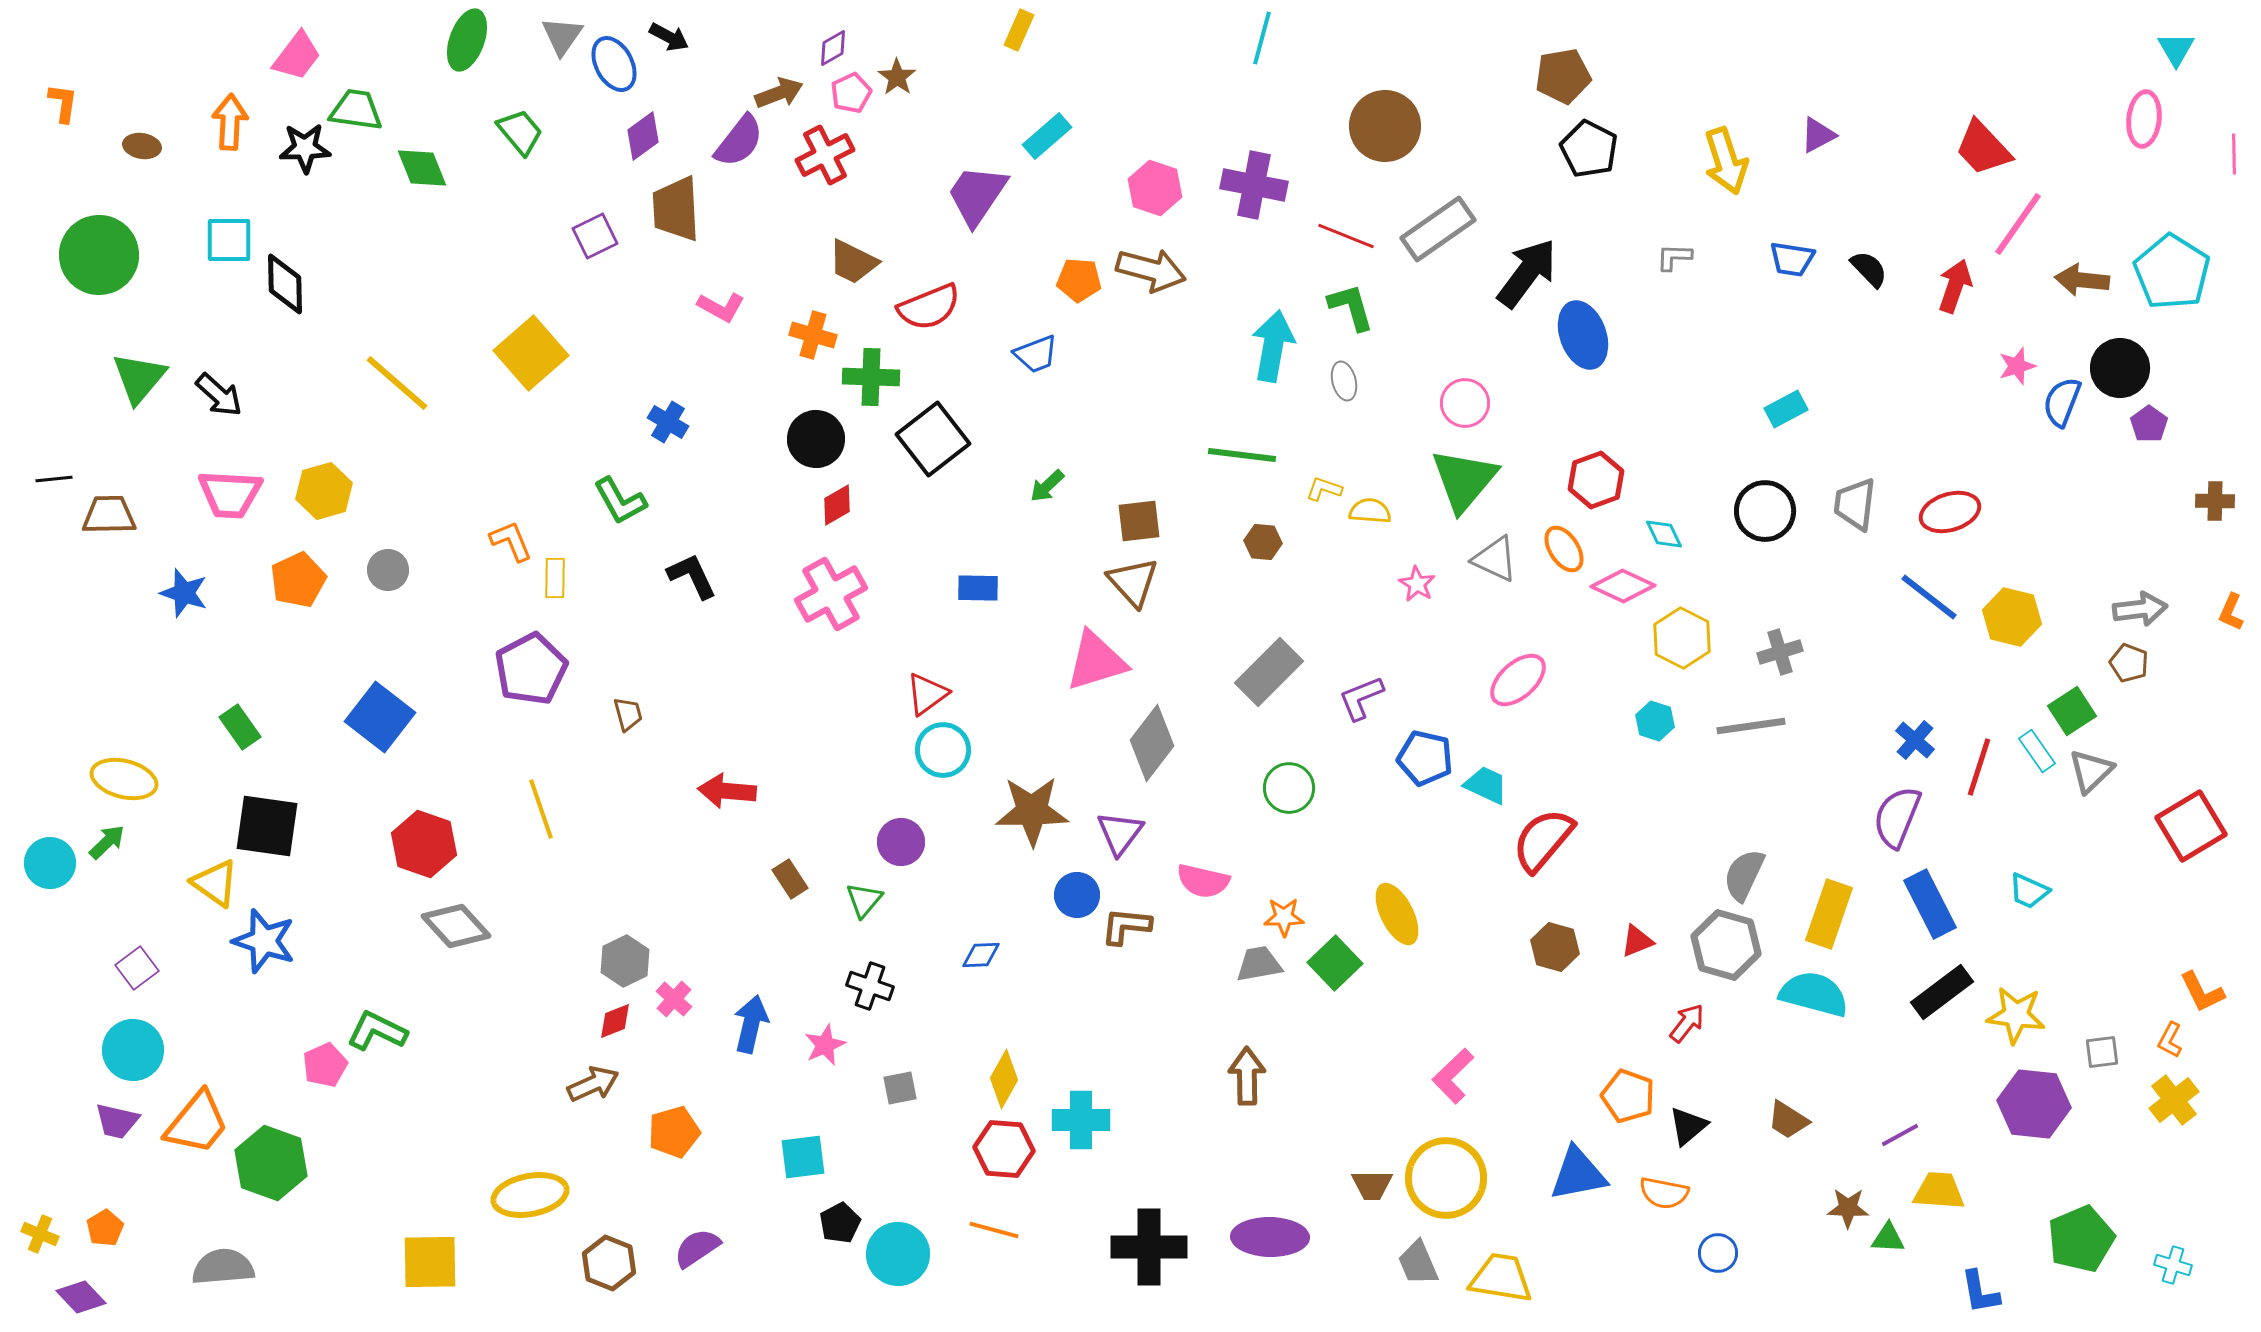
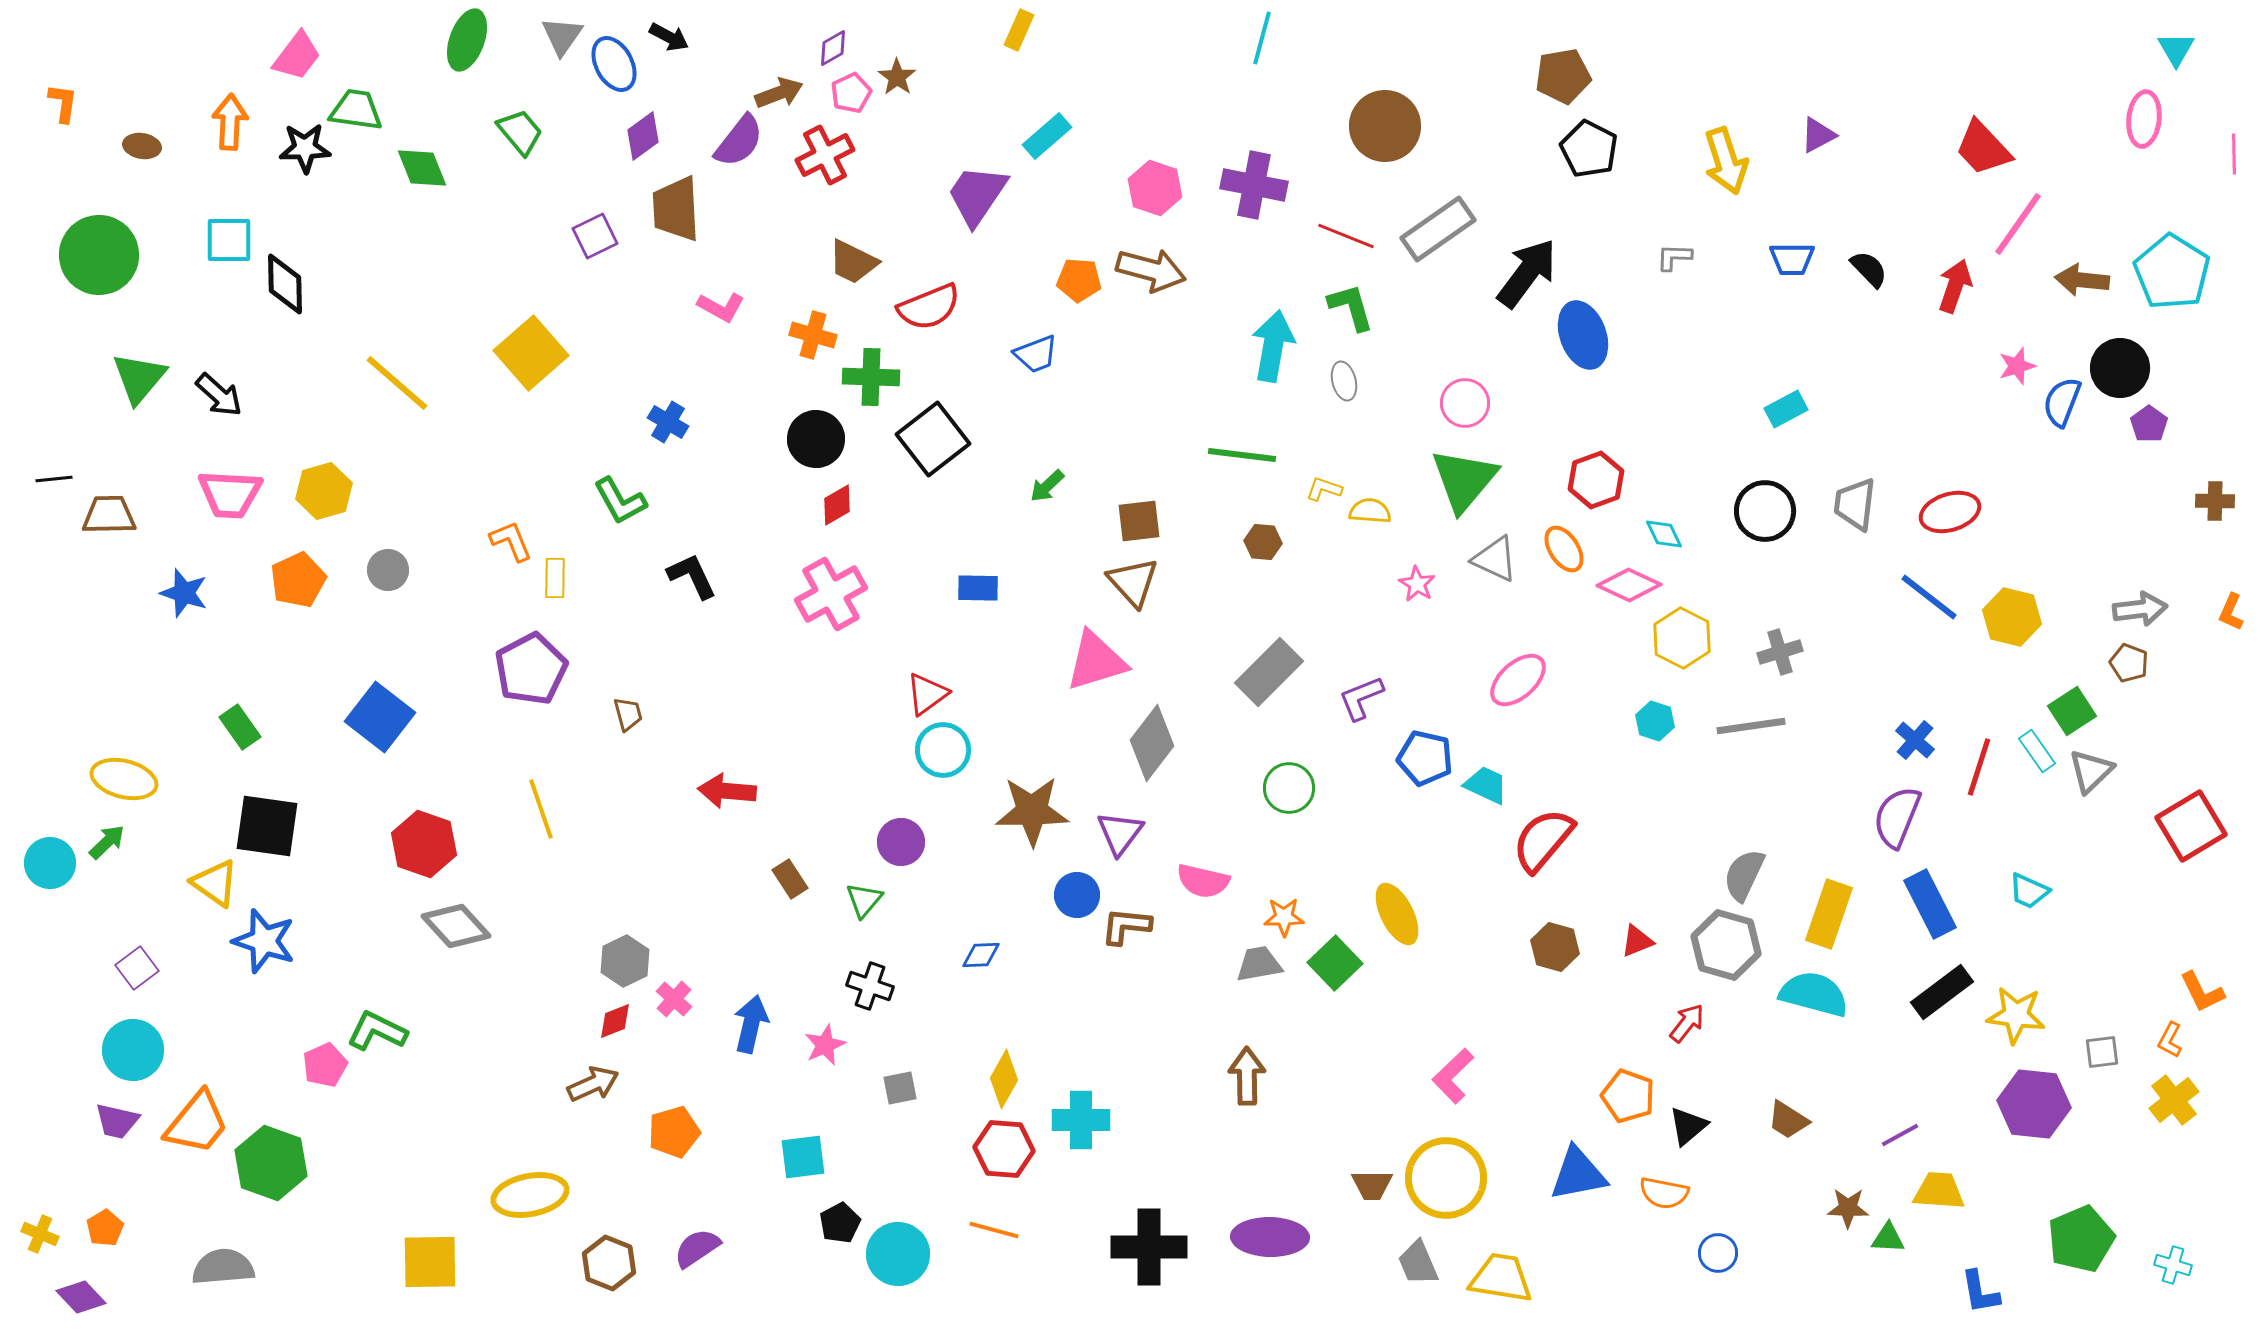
blue trapezoid at (1792, 259): rotated 9 degrees counterclockwise
pink diamond at (1623, 586): moved 6 px right, 1 px up
